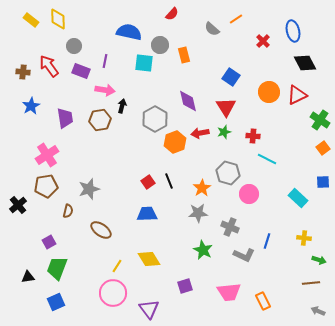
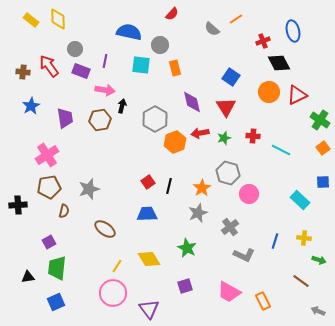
red cross at (263, 41): rotated 24 degrees clockwise
gray circle at (74, 46): moved 1 px right, 3 px down
orange rectangle at (184, 55): moved 9 px left, 13 px down
cyan square at (144, 63): moved 3 px left, 2 px down
black diamond at (305, 63): moved 26 px left
purple diamond at (188, 101): moved 4 px right, 1 px down
green star at (224, 132): moved 6 px down
cyan line at (267, 159): moved 14 px right, 9 px up
black line at (169, 181): moved 5 px down; rotated 35 degrees clockwise
brown pentagon at (46, 186): moved 3 px right, 1 px down
cyan rectangle at (298, 198): moved 2 px right, 2 px down
black cross at (18, 205): rotated 36 degrees clockwise
brown semicircle at (68, 211): moved 4 px left
gray star at (198, 213): rotated 18 degrees counterclockwise
gray cross at (230, 227): rotated 30 degrees clockwise
brown ellipse at (101, 230): moved 4 px right, 1 px up
blue line at (267, 241): moved 8 px right
green star at (203, 250): moved 16 px left, 2 px up
green trapezoid at (57, 268): rotated 15 degrees counterclockwise
brown line at (311, 283): moved 10 px left, 2 px up; rotated 42 degrees clockwise
pink trapezoid at (229, 292): rotated 35 degrees clockwise
